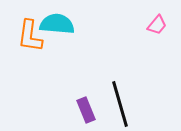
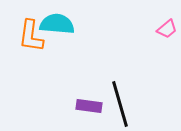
pink trapezoid: moved 10 px right, 4 px down; rotated 10 degrees clockwise
orange L-shape: moved 1 px right
purple rectangle: moved 3 px right, 4 px up; rotated 60 degrees counterclockwise
